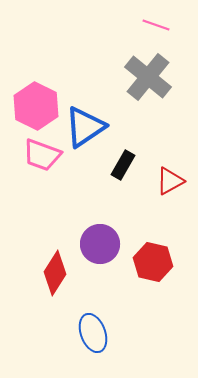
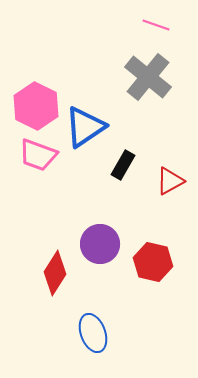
pink trapezoid: moved 4 px left
